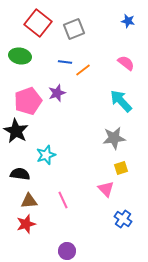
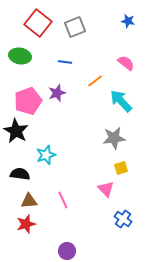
gray square: moved 1 px right, 2 px up
orange line: moved 12 px right, 11 px down
